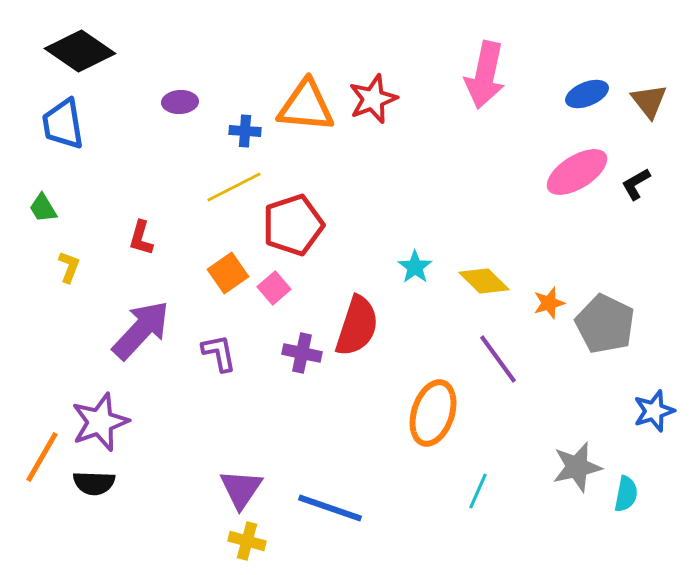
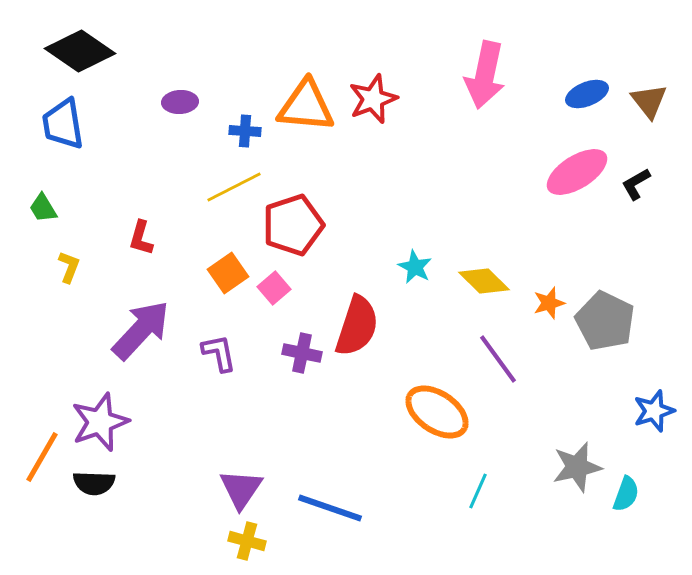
cyan star: rotated 8 degrees counterclockwise
gray pentagon: moved 3 px up
orange ellipse: moved 4 px right, 1 px up; rotated 74 degrees counterclockwise
cyan semicircle: rotated 9 degrees clockwise
